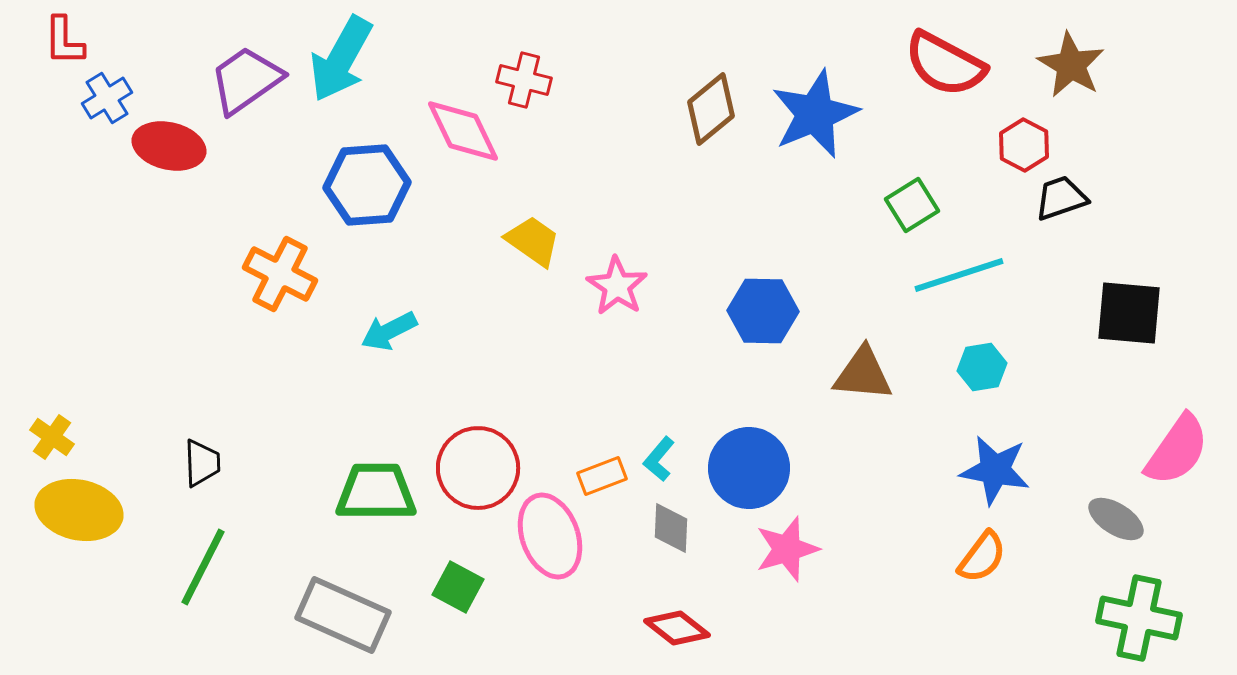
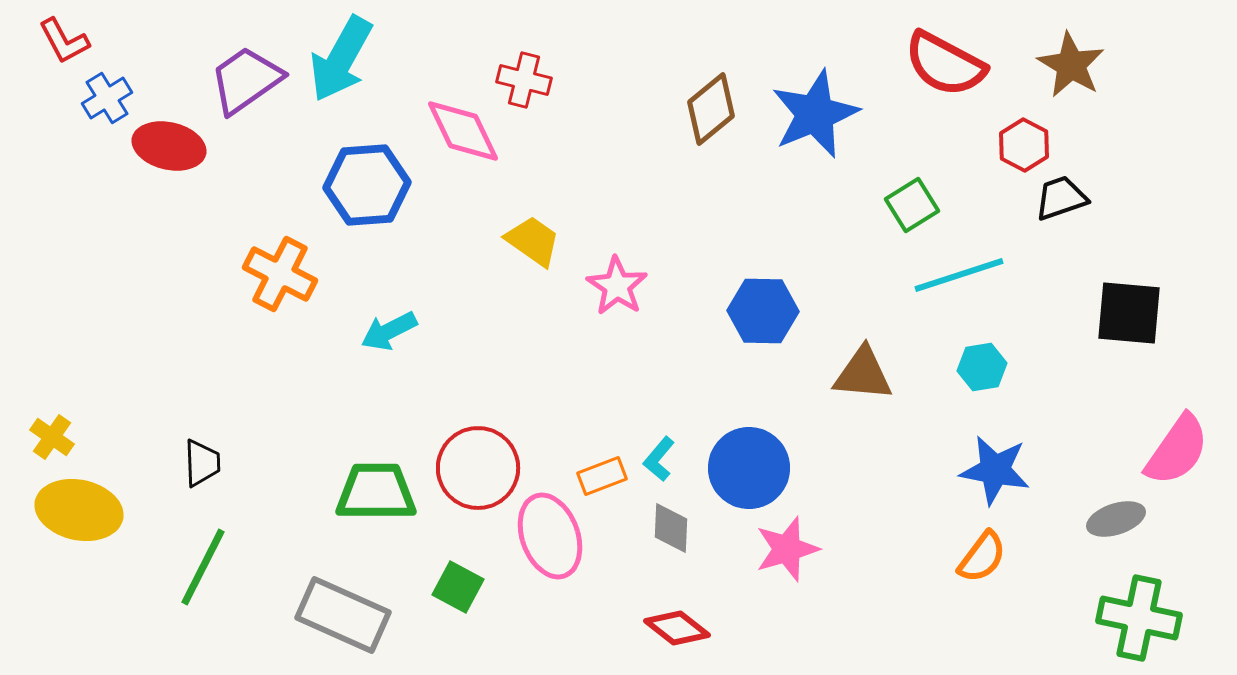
red L-shape at (64, 41): rotated 28 degrees counterclockwise
gray ellipse at (1116, 519): rotated 50 degrees counterclockwise
